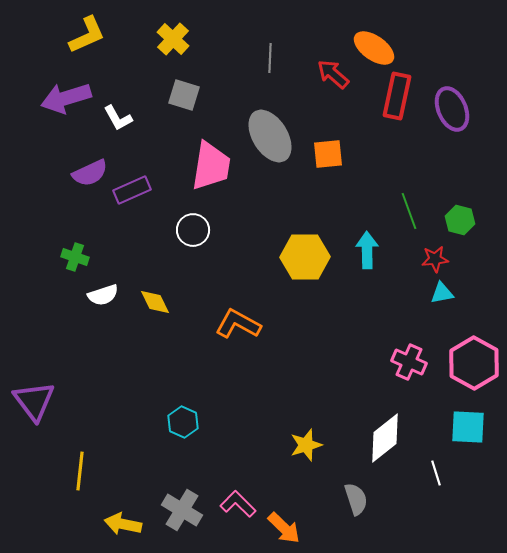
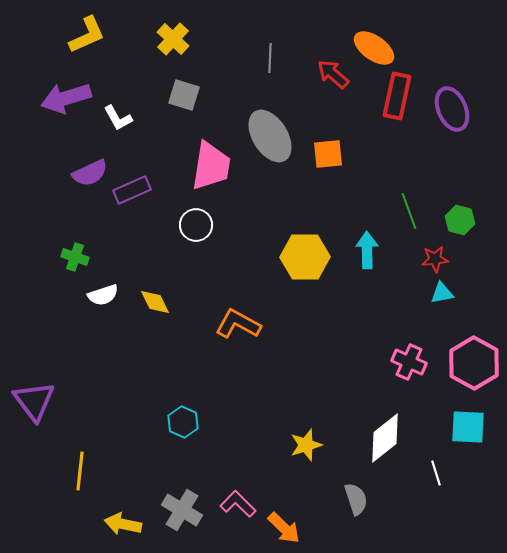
white circle: moved 3 px right, 5 px up
